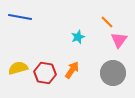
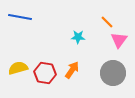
cyan star: rotated 24 degrees clockwise
